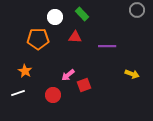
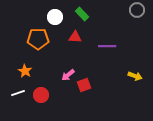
yellow arrow: moved 3 px right, 2 px down
red circle: moved 12 px left
